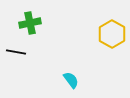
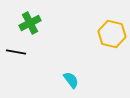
green cross: rotated 15 degrees counterclockwise
yellow hexagon: rotated 16 degrees counterclockwise
